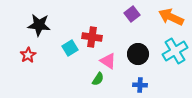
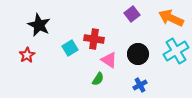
orange arrow: moved 1 px down
black star: rotated 20 degrees clockwise
red cross: moved 2 px right, 2 px down
cyan cross: moved 1 px right
red star: moved 1 px left
pink triangle: moved 1 px right, 1 px up
blue cross: rotated 32 degrees counterclockwise
